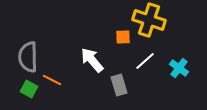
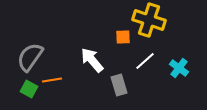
gray semicircle: moved 2 px right; rotated 36 degrees clockwise
orange line: rotated 36 degrees counterclockwise
